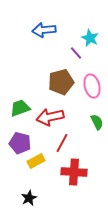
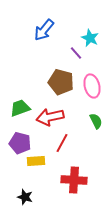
blue arrow: rotated 45 degrees counterclockwise
brown pentagon: rotated 30 degrees clockwise
green semicircle: moved 1 px left, 1 px up
yellow rectangle: rotated 24 degrees clockwise
red cross: moved 8 px down
black star: moved 4 px left, 1 px up; rotated 28 degrees counterclockwise
